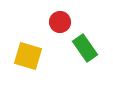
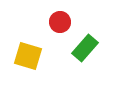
green rectangle: rotated 76 degrees clockwise
